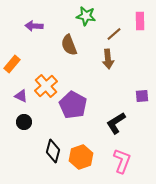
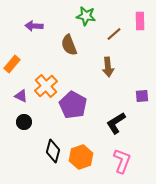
brown arrow: moved 8 px down
